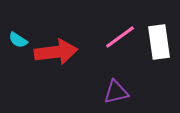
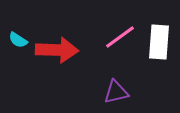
white rectangle: rotated 12 degrees clockwise
red arrow: moved 1 px right, 2 px up; rotated 9 degrees clockwise
